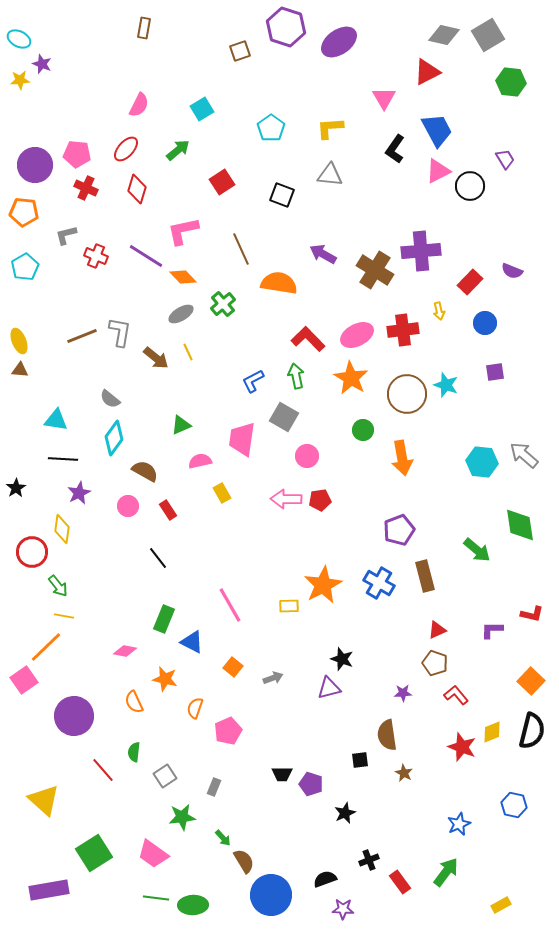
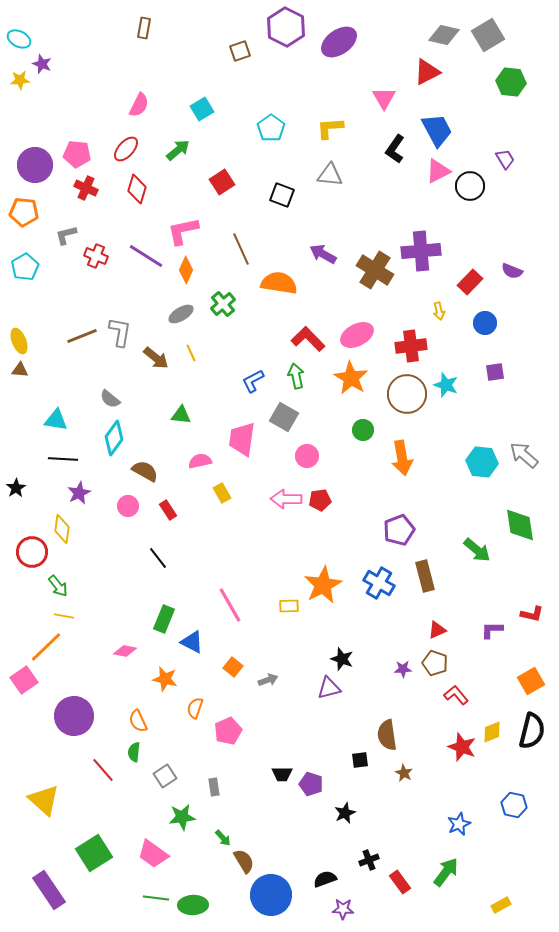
purple hexagon at (286, 27): rotated 9 degrees clockwise
orange diamond at (183, 277): moved 3 px right, 7 px up; rotated 68 degrees clockwise
red cross at (403, 330): moved 8 px right, 16 px down
yellow line at (188, 352): moved 3 px right, 1 px down
green triangle at (181, 425): moved 10 px up; rotated 30 degrees clockwise
gray arrow at (273, 678): moved 5 px left, 2 px down
orange square at (531, 681): rotated 16 degrees clockwise
purple star at (403, 693): moved 24 px up
orange semicircle at (134, 702): moved 4 px right, 19 px down
gray rectangle at (214, 787): rotated 30 degrees counterclockwise
purple rectangle at (49, 890): rotated 66 degrees clockwise
